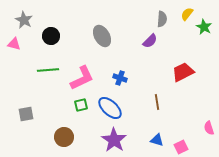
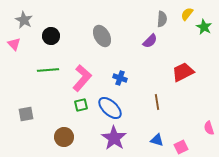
pink triangle: rotated 32 degrees clockwise
pink L-shape: rotated 24 degrees counterclockwise
purple star: moved 2 px up
